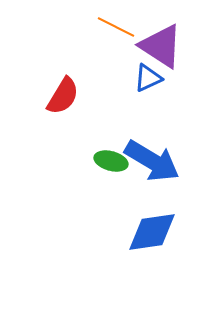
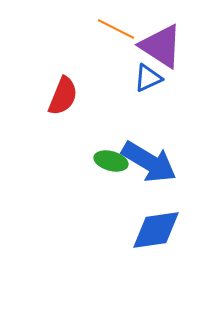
orange line: moved 2 px down
red semicircle: rotated 9 degrees counterclockwise
blue arrow: moved 3 px left, 1 px down
blue diamond: moved 4 px right, 2 px up
